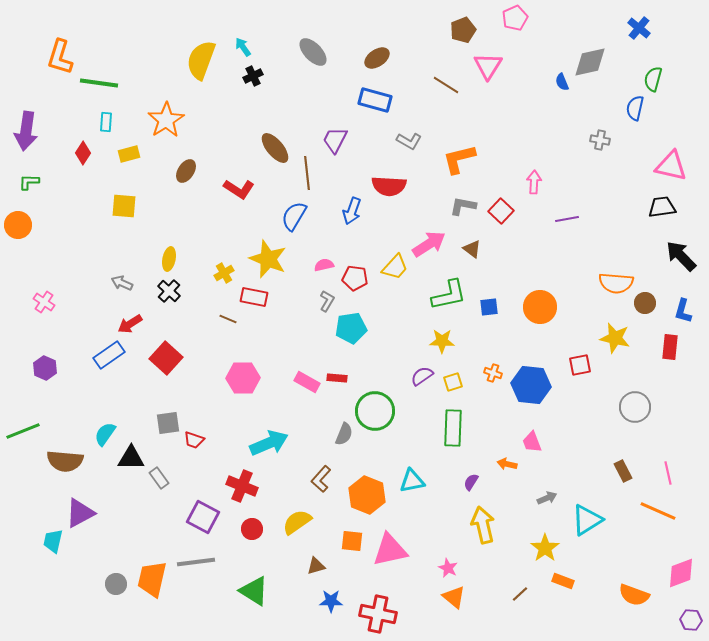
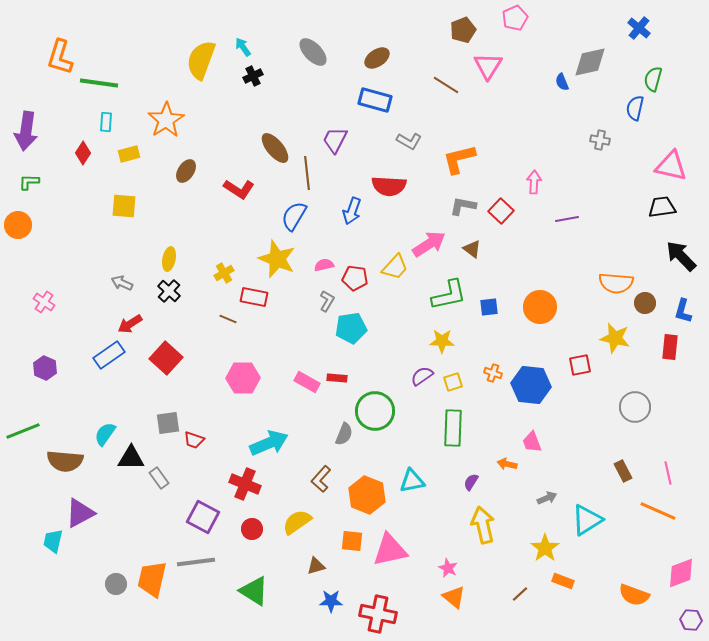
yellow star at (268, 259): moved 9 px right
red cross at (242, 486): moved 3 px right, 2 px up
